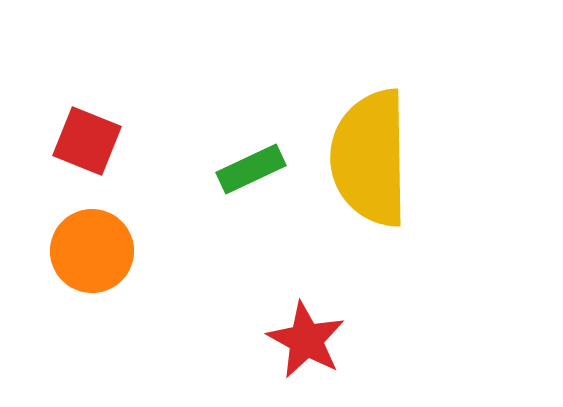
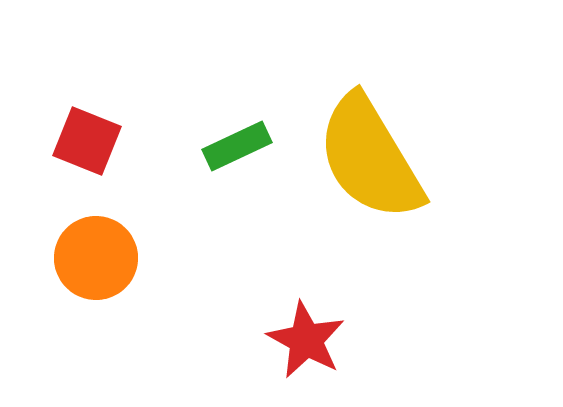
yellow semicircle: rotated 30 degrees counterclockwise
green rectangle: moved 14 px left, 23 px up
orange circle: moved 4 px right, 7 px down
